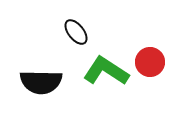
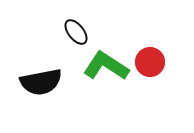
green L-shape: moved 5 px up
black semicircle: rotated 12 degrees counterclockwise
